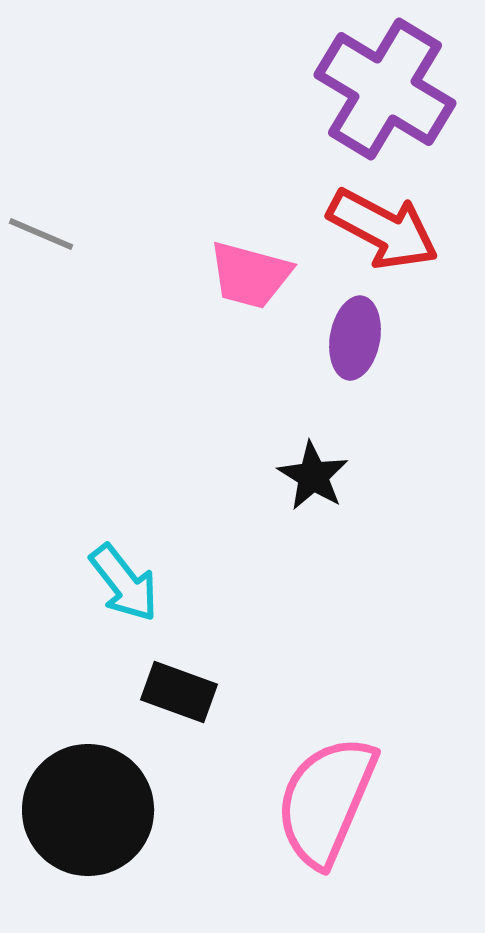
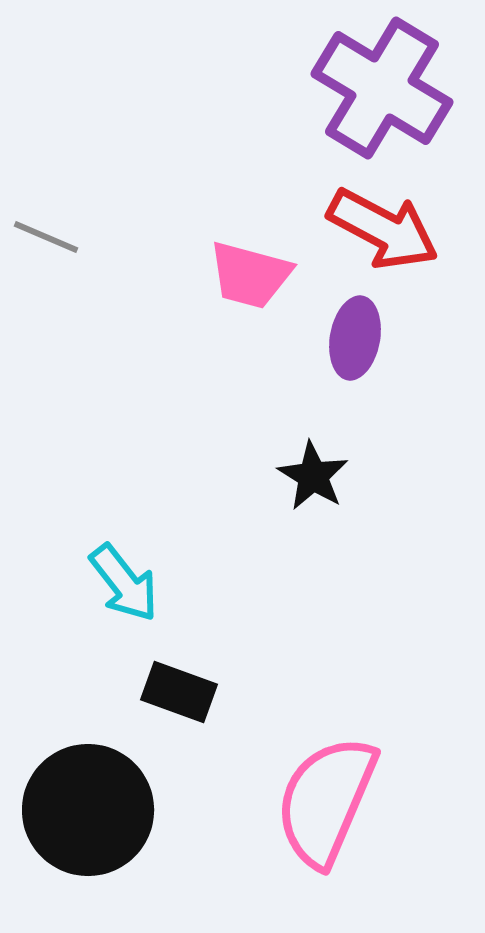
purple cross: moved 3 px left, 1 px up
gray line: moved 5 px right, 3 px down
